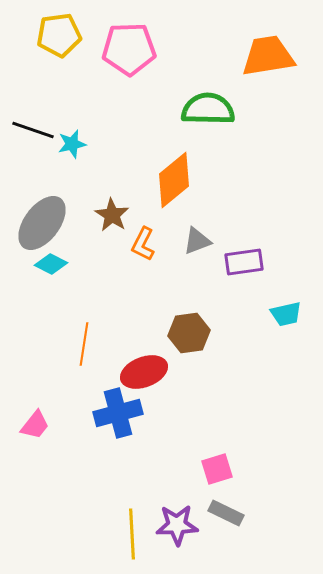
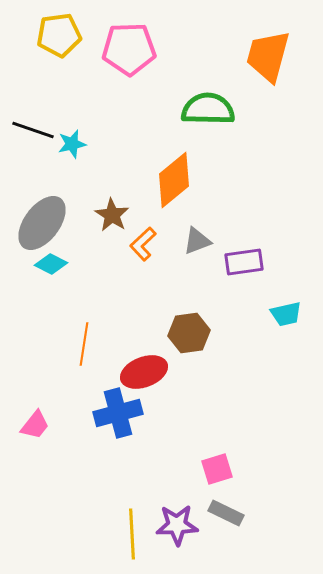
orange trapezoid: rotated 66 degrees counterclockwise
orange L-shape: rotated 20 degrees clockwise
